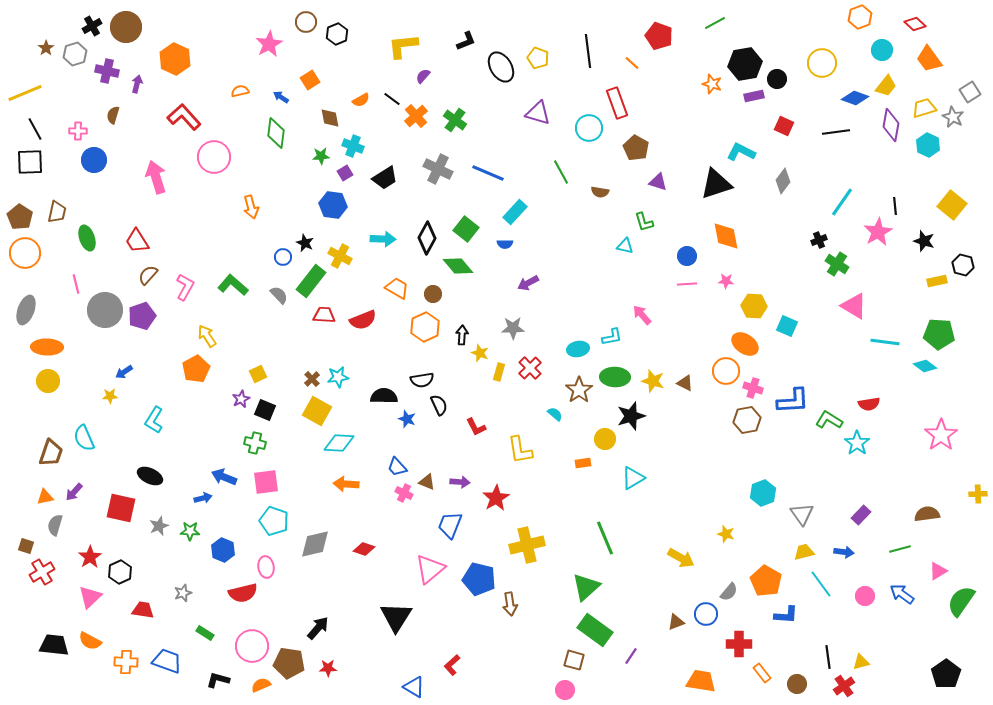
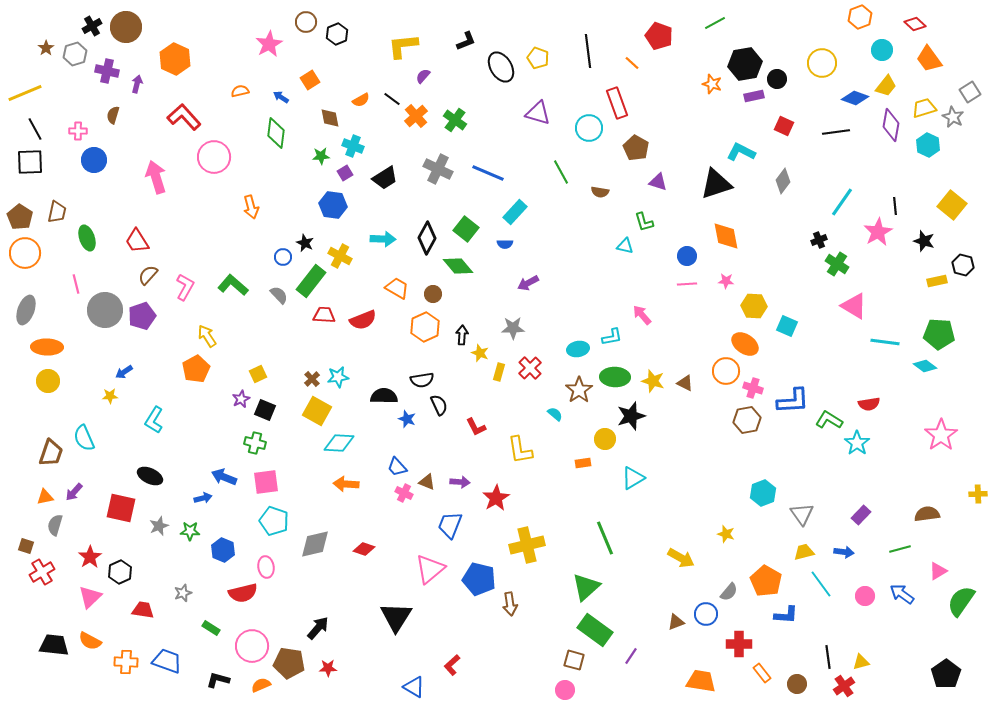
green rectangle at (205, 633): moved 6 px right, 5 px up
